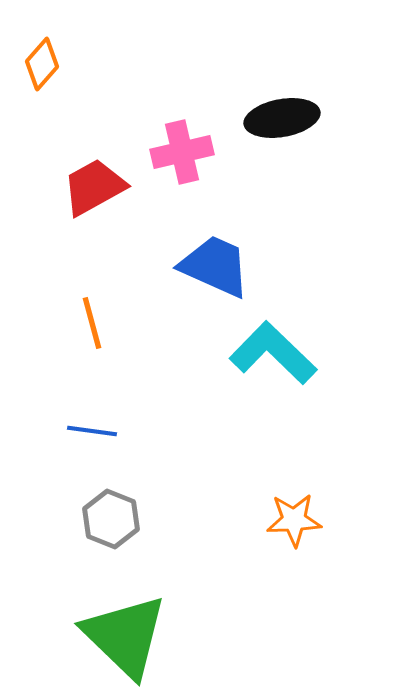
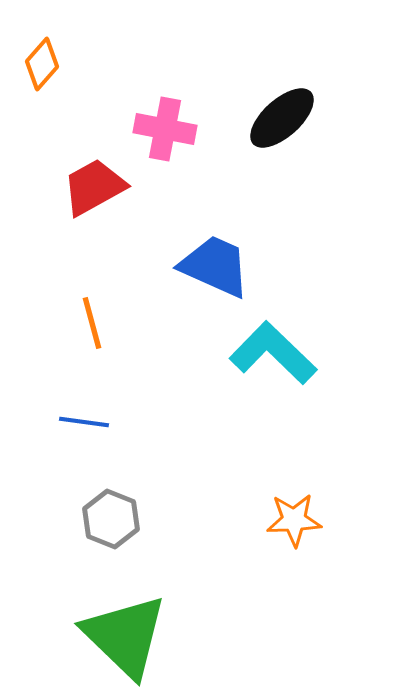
black ellipse: rotated 32 degrees counterclockwise
pink cross: moved 17 px left, 23 px up; rotated 24 degrees clockwise
blue line: moved 8 px left, 9 px up
